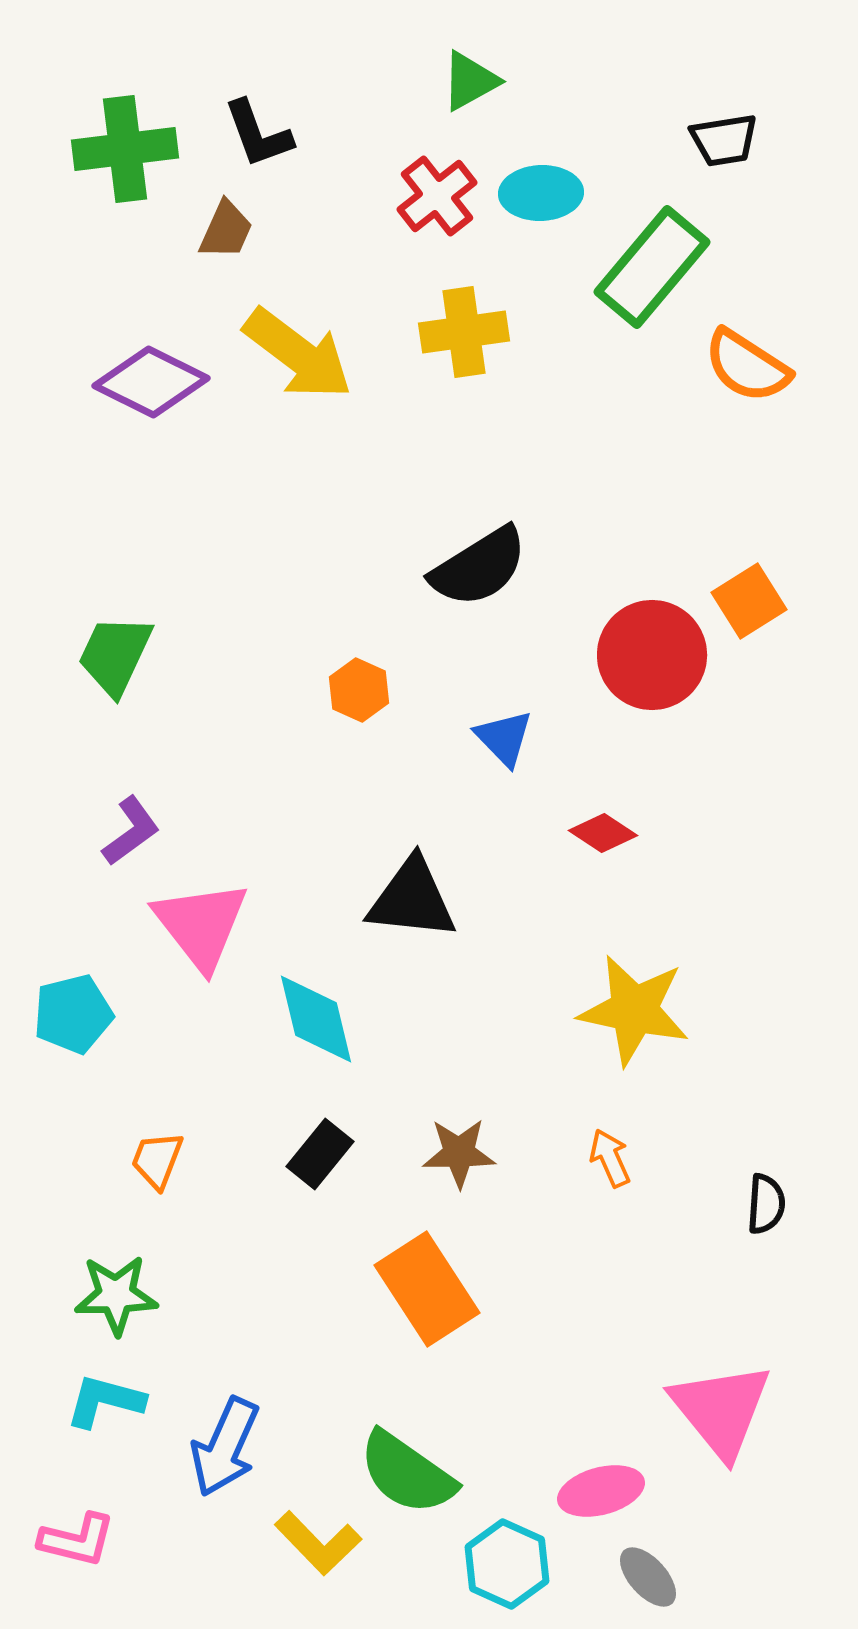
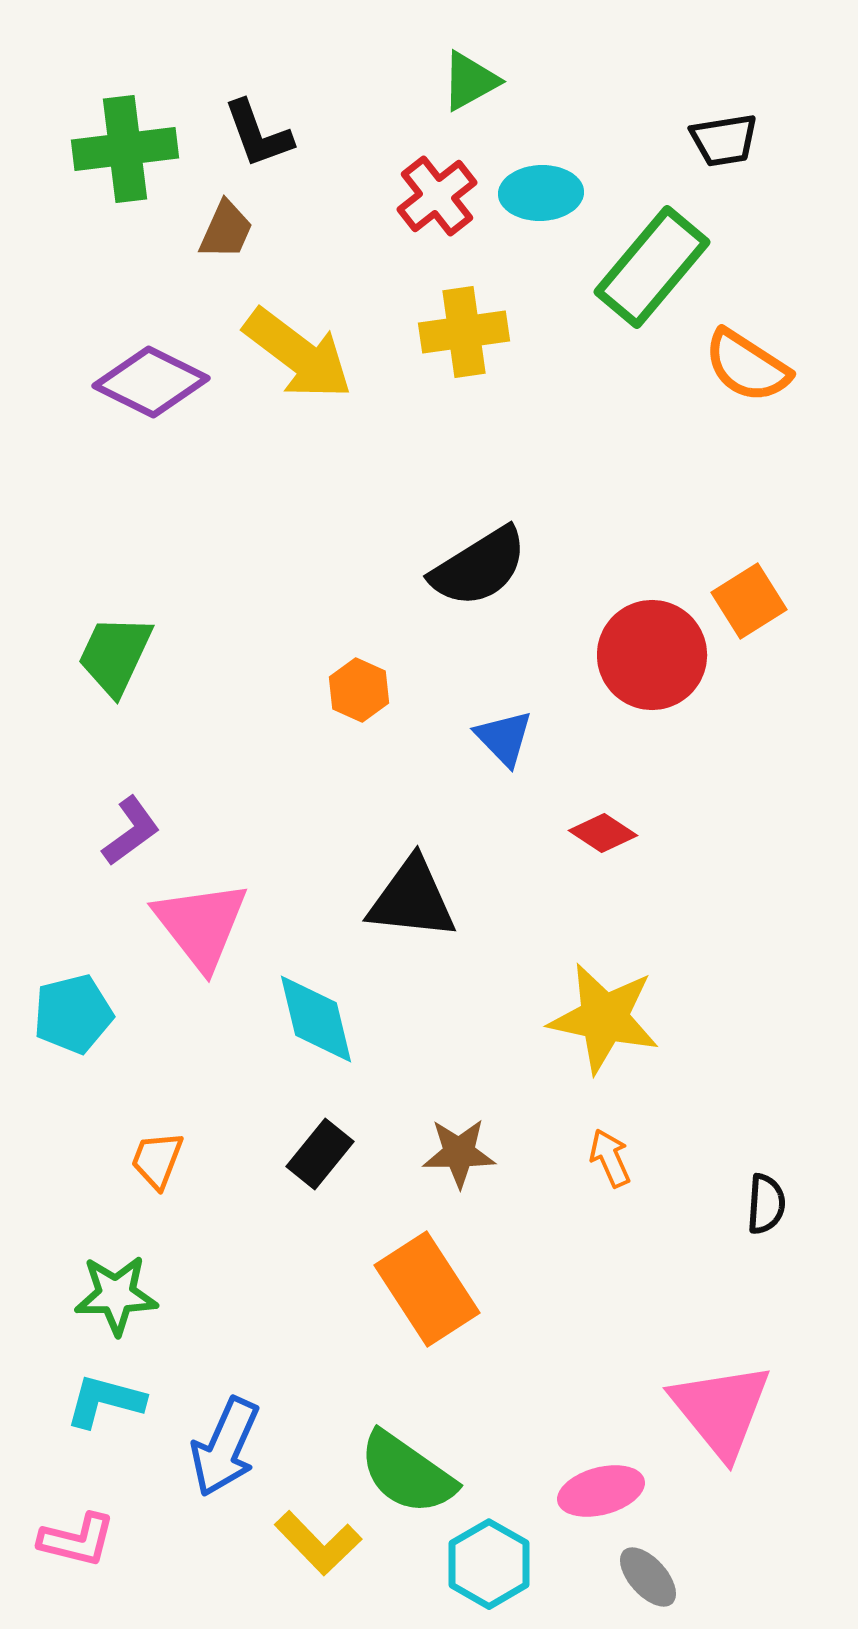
yellow star at (634, 1010): moved 30 px left, 8 px down
cyan hexagon at (507, 1564): moved 18 px left; rotated 6 degrees clockwise
